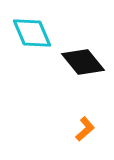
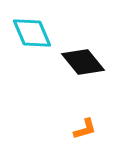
orange L-shape: rotated 25 degrees clockwise
